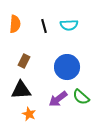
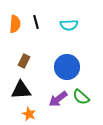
black line: moved 8 px left, 4 px up
